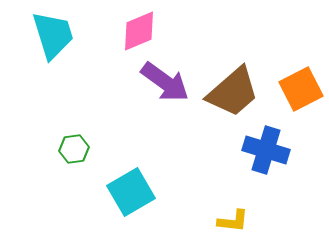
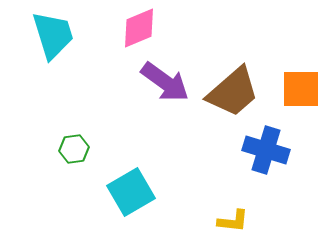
pink diamond: moved 3 px up
orange square: rotated 27 degrees clockwise
